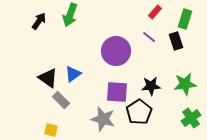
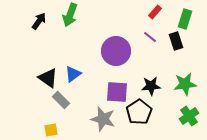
purple line: moved 1 px right
green cross: moved 2 px left, 2 px up
yellow square: rotated 24 degrees counterclockwise
